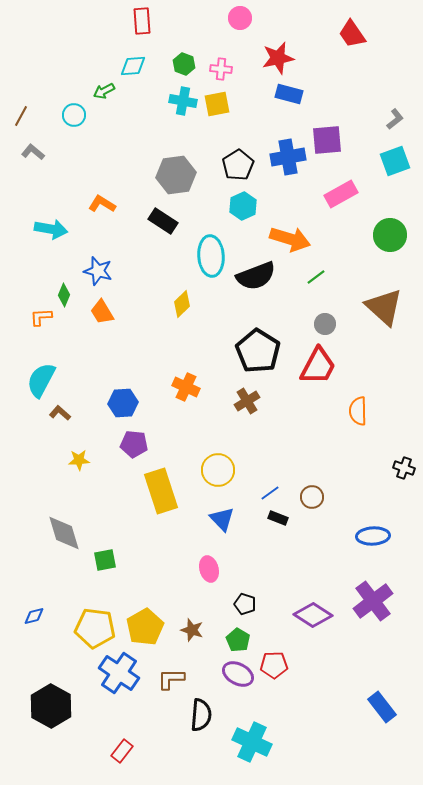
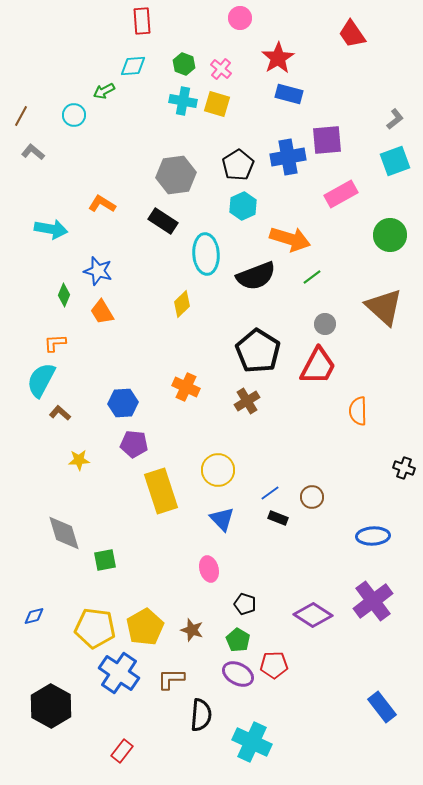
red star at (278, 58): rotated 20 degrees counterclockwise
pink cross at (221, 69): rotated 35 degrees clockwise
yellow square at (217, 104): rotated 28 degrees clockwise
cyan ellipse at (211, 256): moved 5 px left, 2 px up
green line at (316, 277): moved 4 px left
orange L-shape at (41, 317): moved 14 px right, 26 px down
